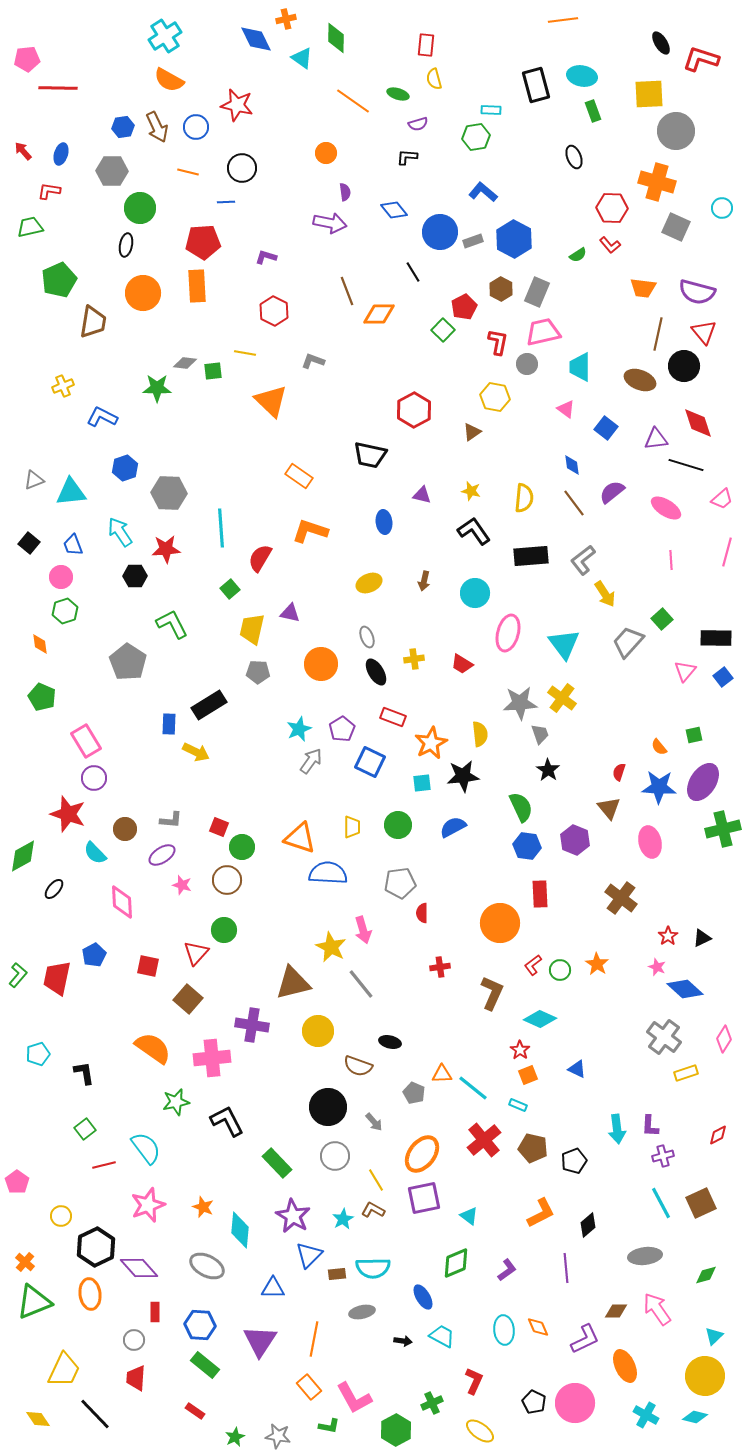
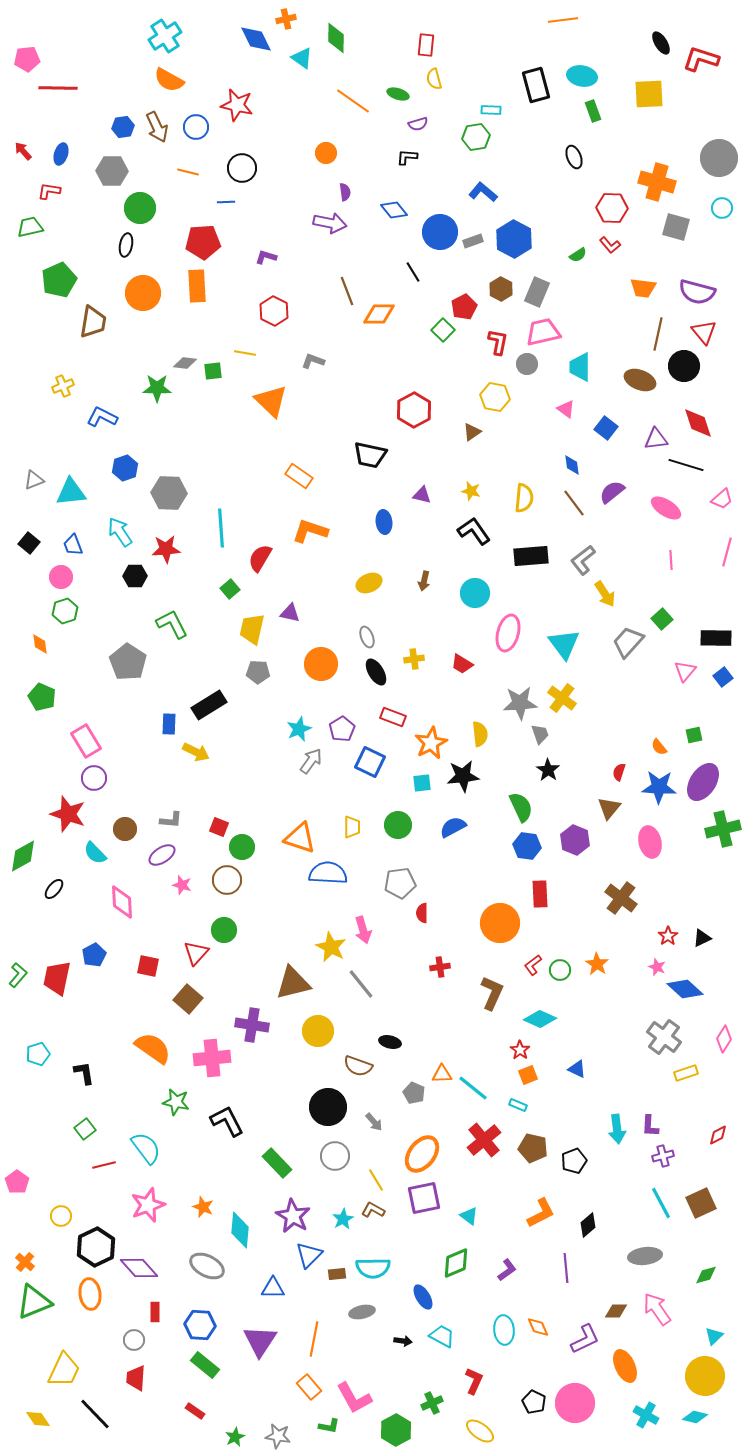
gray circle at (676, 131): moved 43 px right, 27 px down
gray square at (676, 227): rotated 8 degrees counterclockwise
brown triangle at (609, 808): rotated 20 degrees clockwise
green star at (176, 1102): rotated 24 degrees clockwise
